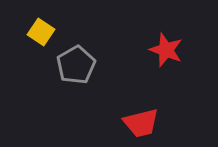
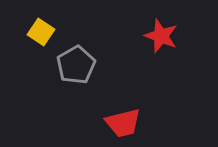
red star: moved 5 px left, 14 px up
red trapezoid: moved 18 px left
